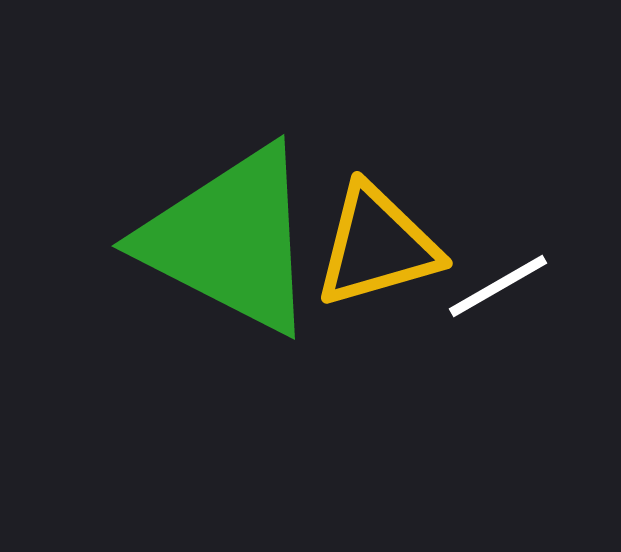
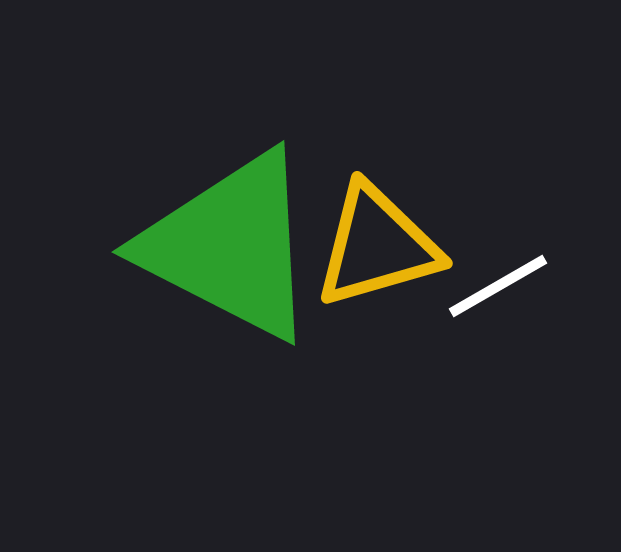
green triangle: moved 6 px down
